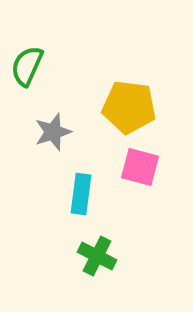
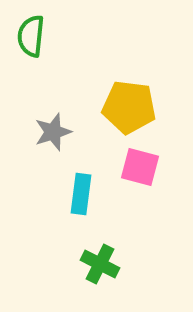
green semicircle: moved 4 px right, 30 px up; rotated 18 degrees counterclockwise
green cross: moved 3 px right, 8 px down
